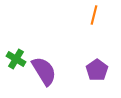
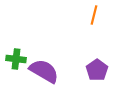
green cross: rotated 24 degrees counterclockwise
purple semicircle: rotated 28 degrees counterclockwise
